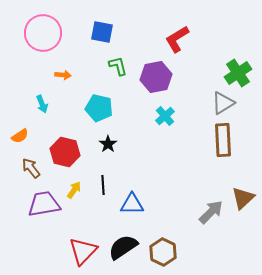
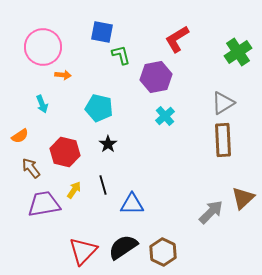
pink circle: moved 14 px down
green L-shape: moved 3 px right, 11 px up
green cross: moved 21 px up
black line: rotated 12 degrees counterclockwise
